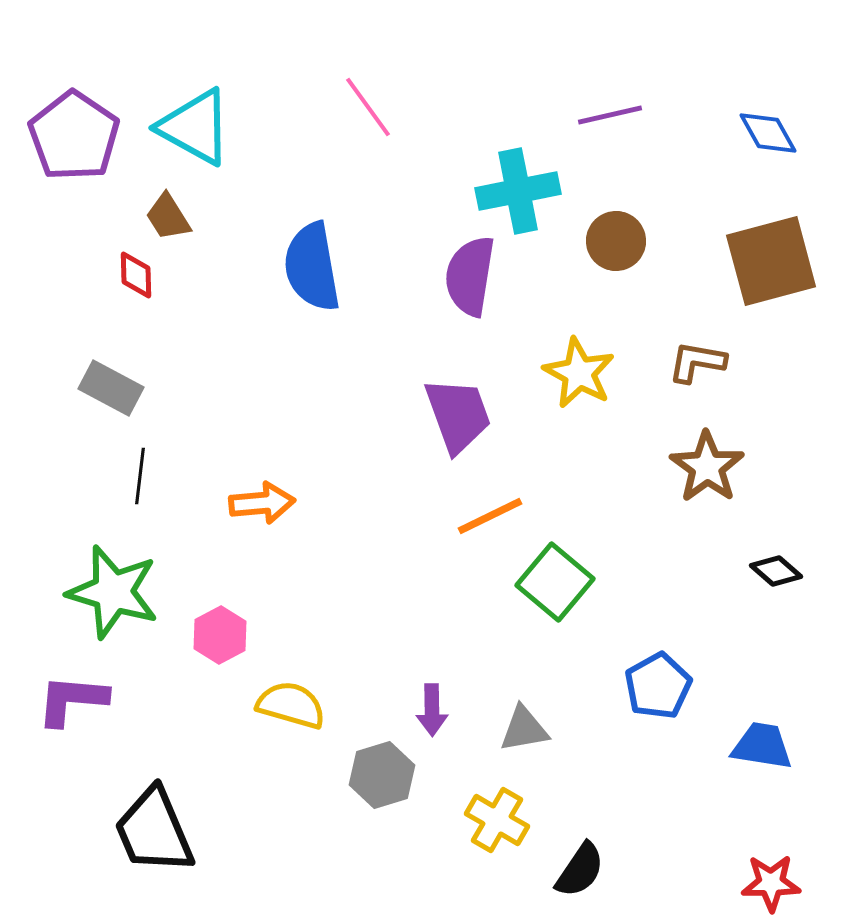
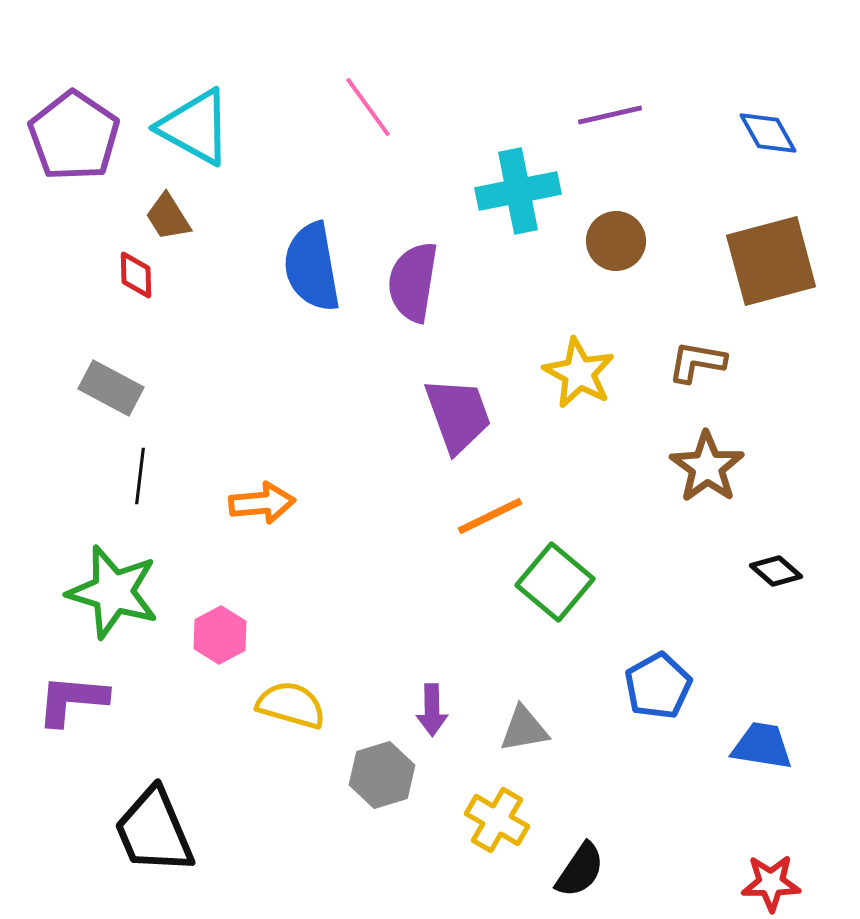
purple semicircle: moved 57 px left, 6 px down
